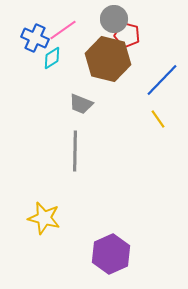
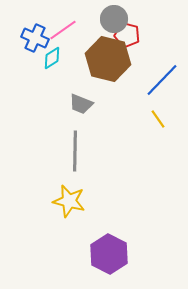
yellow star: moved 25 px right, 17 px up
purple hexagon: moved 2 px left; rotated 9 degrees counterclockwise
